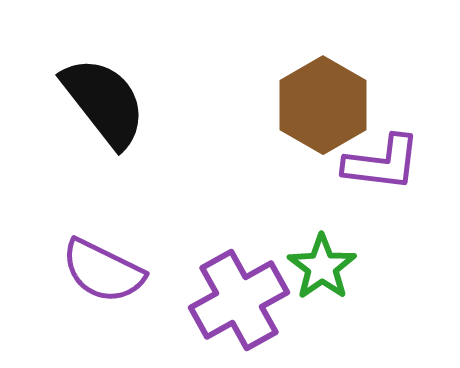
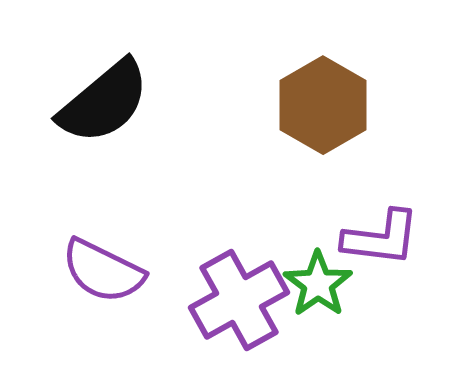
black semicircle: rotated 88 degrees clockwise
purple L-shape: moved 1 px left, 75 px down
green star: moved 4 px left, 17 px down
